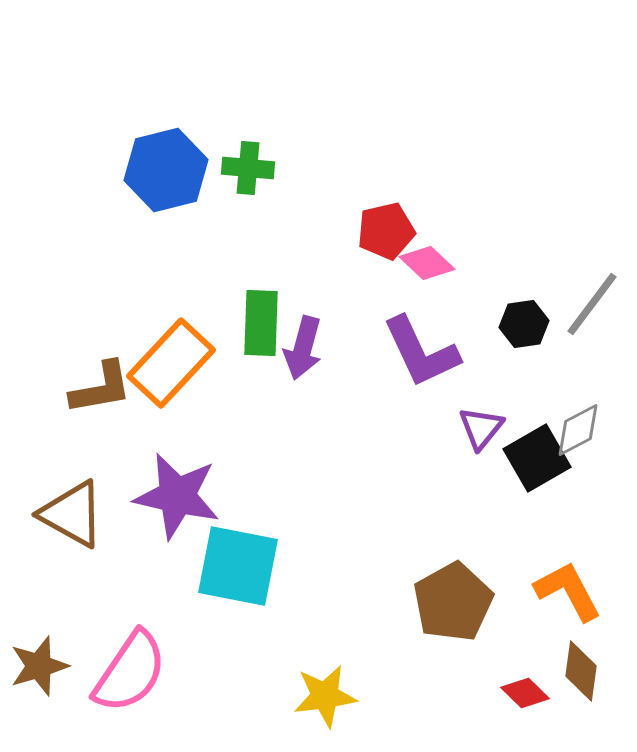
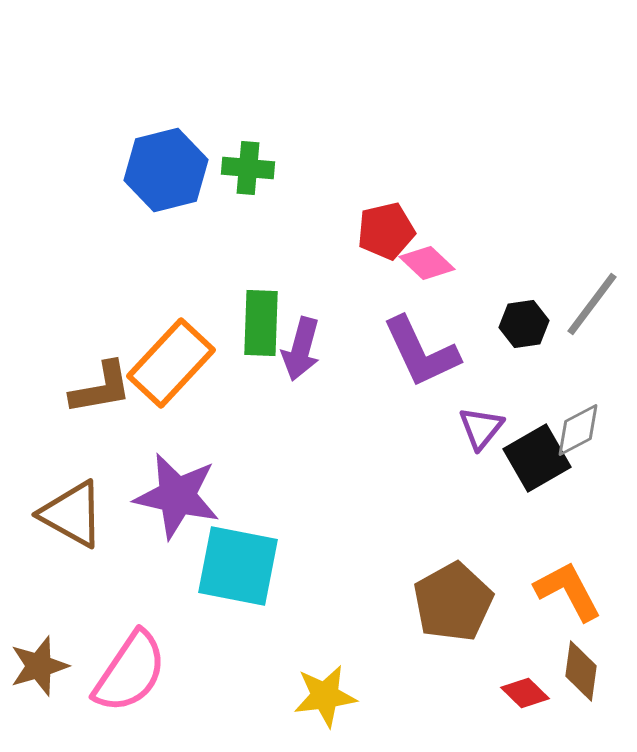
purple arrow: moved 2 px left, 1 px down
